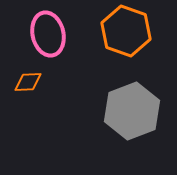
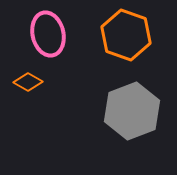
orange hexagon: moved 4 px down
orange diamond: rotated 32 degrees clockwise
